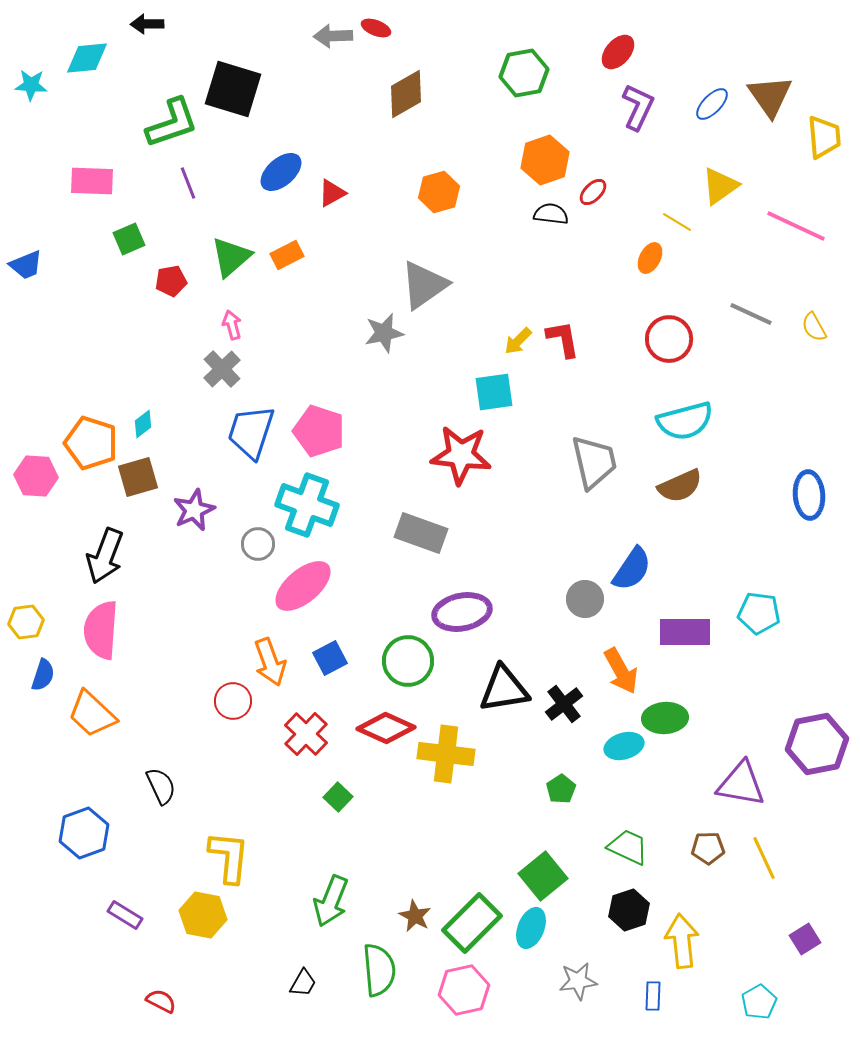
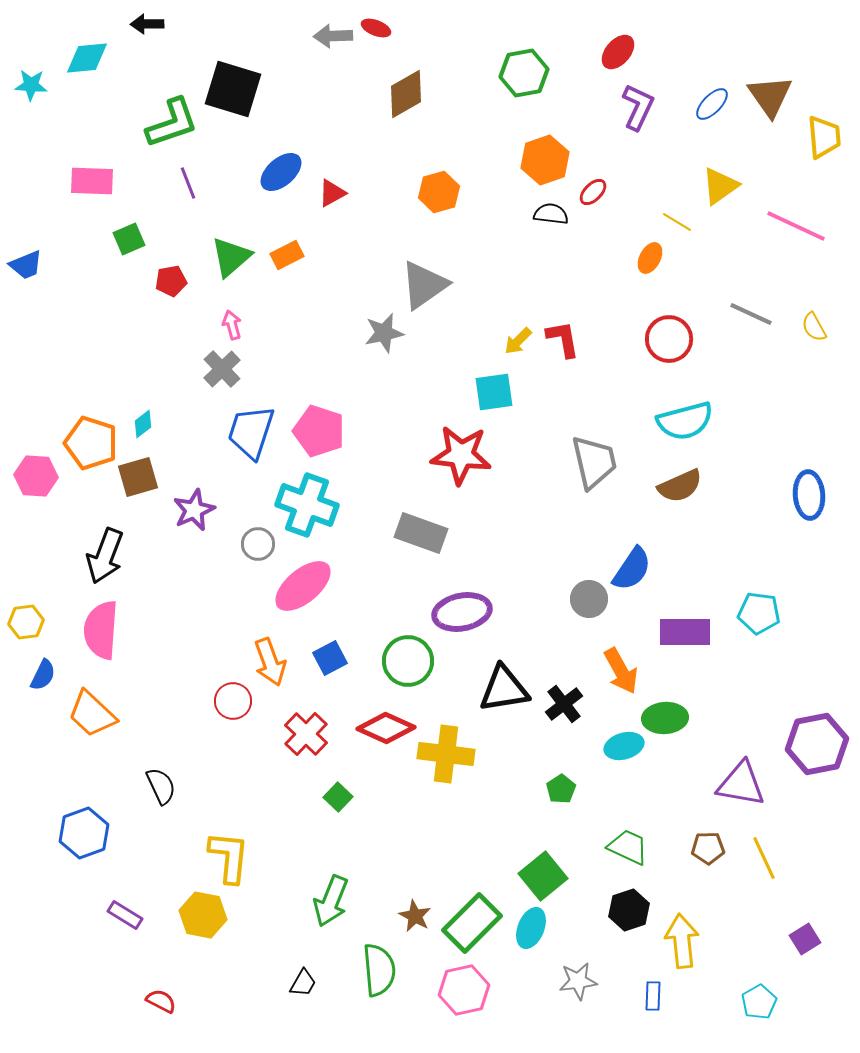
gray circle at (585, 599): moved 4 px right
blue semicircle at (43, 675): rotated 8 degrees clockwise
